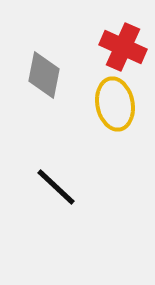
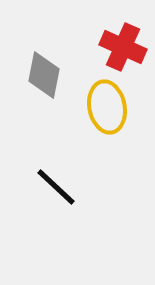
yellow ellipse: moved 8 px left, 3 px down
